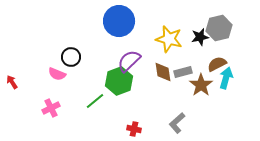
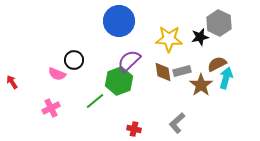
gray hexagon: moved 5 px up; rotated 20 degrees counterclockwise
yellow star: rotated 12 degrees counterclockwise
black circle: moved 3 px right, 3 px down
gray rectangle: moved 1 px left, 1 px up
